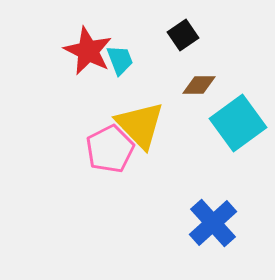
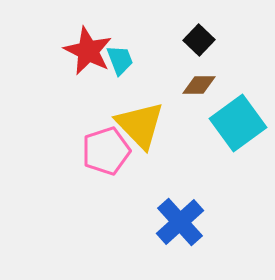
black square: moved 16 px right, 5 px down; rotated 12 degrees counterclockwise
pink pentagon: moved 4 px left, 2 px down; rotated 9 degrees clockwise
blue cross: moved 33 px left, 1 px up
